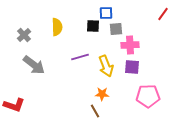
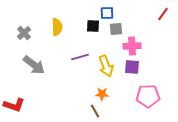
blue square: moved 1 px right
gray cross: moved 2 px up
pink cross: moved 2 px right, 1 px down
